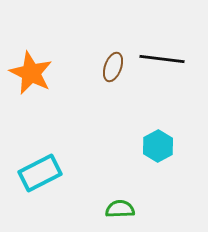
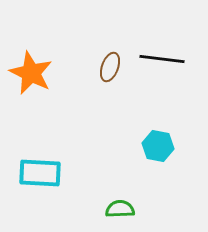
brown ellipse: moved 3 px left
cyan hexagon: rotated 20 degrees counterclockwise
cyan rectangle: rotated 30 degrees clockwise
